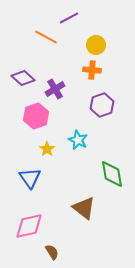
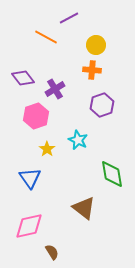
purple diamond: rotated 10 degrees clockwise
